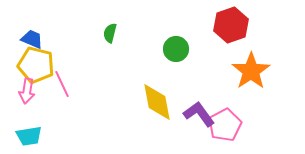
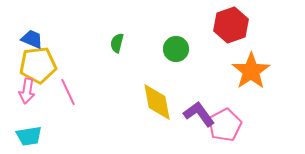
green semicircle: moved 7 px right, 10 px down
yellow pentagon: moved 2 px right; rotated 21 degrees counterclockwise
pink line: moved 6 px right, 8 px down
